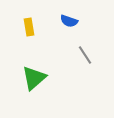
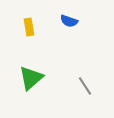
gray line: moved 31 px down
green triangle: moved 3 px left
